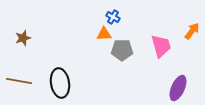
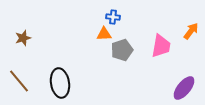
blue cross: rotated 24 degrees counterclockwise
orange arrow: moved 1 px left
pink trapezoid: rotated 25 degrees clockwise
gray pentagon: rotated 20 degrees counterclockwise
brown line: rotated 40 degrees clockwise
purple ellipse: moved 6 px right; rotated 15 degrees clockwise
